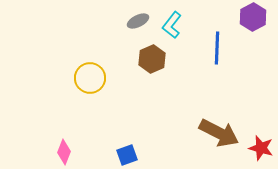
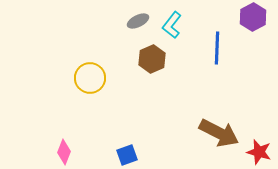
red star: moved 2 px left, 4 px down
